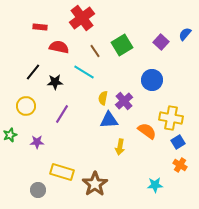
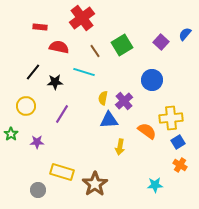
cyan line: rotated 15 degrees counterclockwise
yellow cross: rotated 15 degrees counterclockwise
green star: moved 1 px right, 1 px up; rotated 16 degrees counterclockwise
